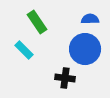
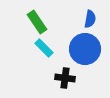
blue semicircle: rotated 102 degrees clockwise
cyan rectangle: moved 20 px right, 2 px up
